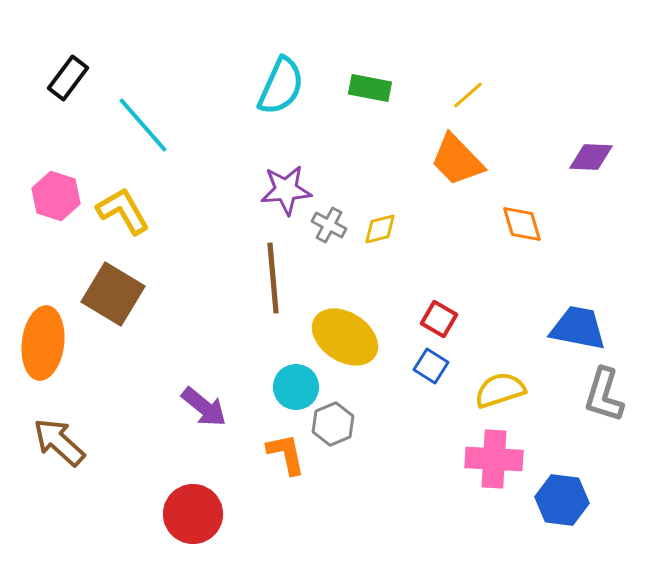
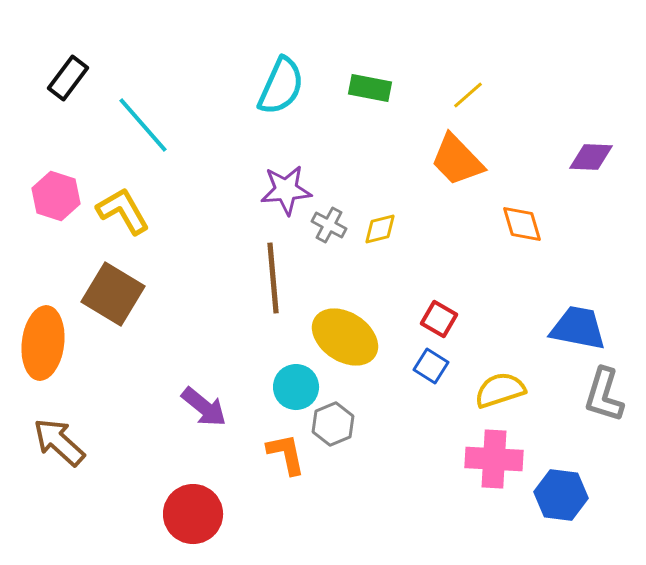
blue hexagon: moved 1 px left, 5 px up
